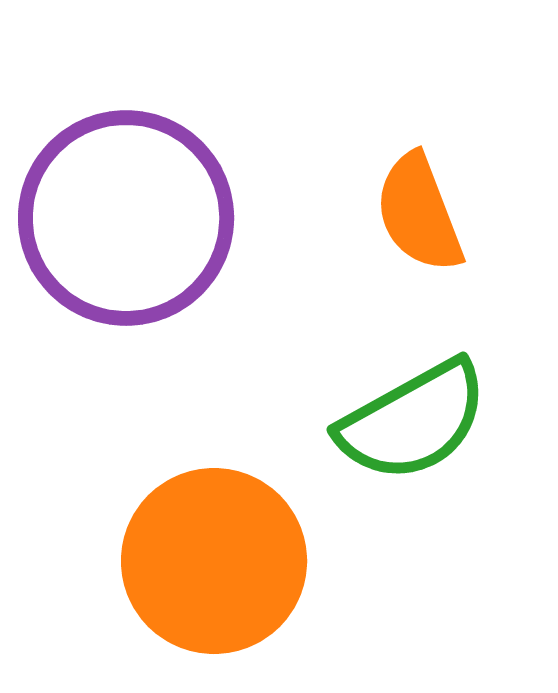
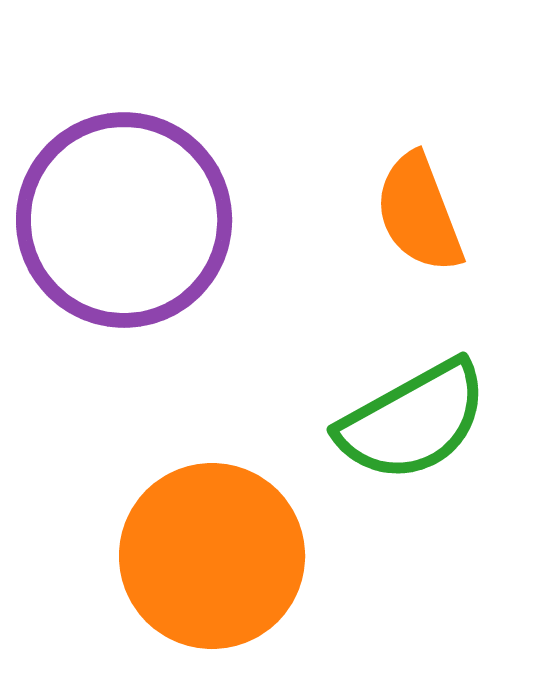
purple circle: moved 2 px left, 2 px down
orange circle: moved 2 px left, 5 px up
